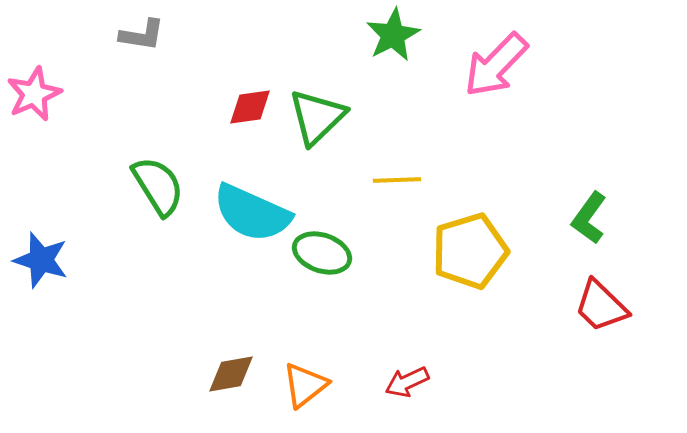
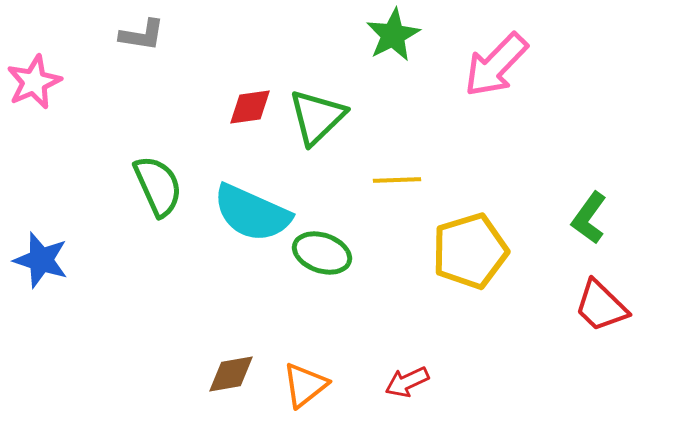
pink star: moved 12 px up
green semicircle: rotated 8 degrees clockwise
